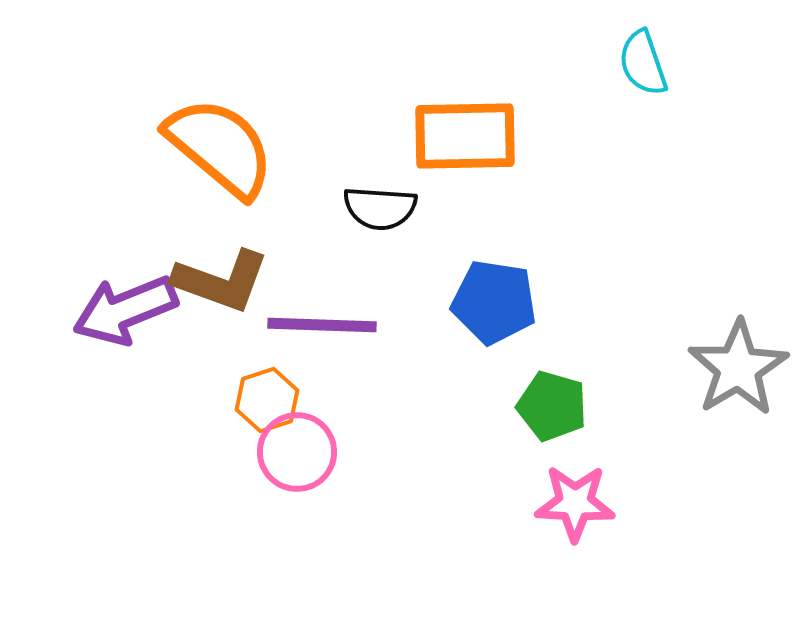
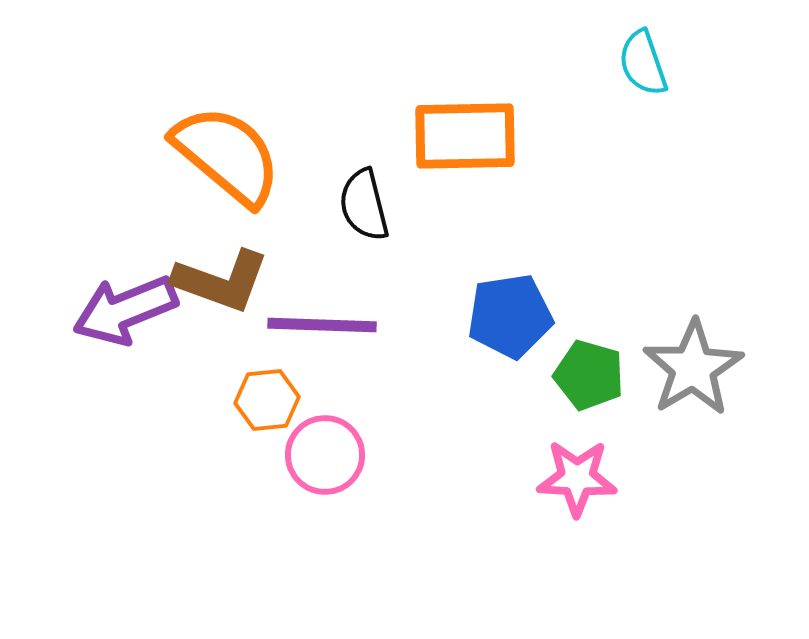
orange semicircle: moved 7 px right, 8 px down
black semicircle: moved 16 px left, 3 px up; rotated 72 degrees clockwise
blue pentagon: moved 16 px right, 14 px down; rotated 18 degrees counterclockwise
gray star: moved 45 px left
orange hexagon: rotated 12 degrees clockwise
green pentagon: moved 37 px right, 31 px up
pink circle: moved 28 px right, 3 px down
pink star: moved 2 px right, 25 px up
